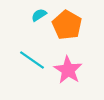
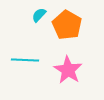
cyan semicircle: rotated 14 degrees counterclockwise
cyan line: moved 7 px left; rotated 32 degrees counterclockwise
